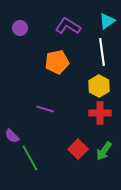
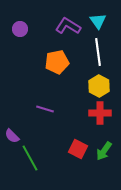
cyan triangle: moved 9 px left; rotated 30 degrees counterclockwise
purple circle: moved 1 px down
white line: moved 4 px left
red square: rotated 18 degrees counterclockwise
